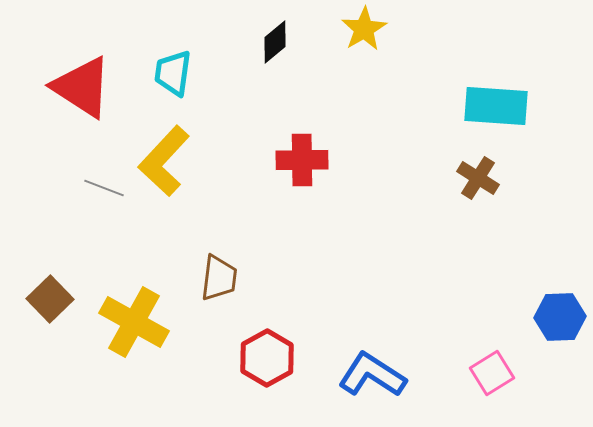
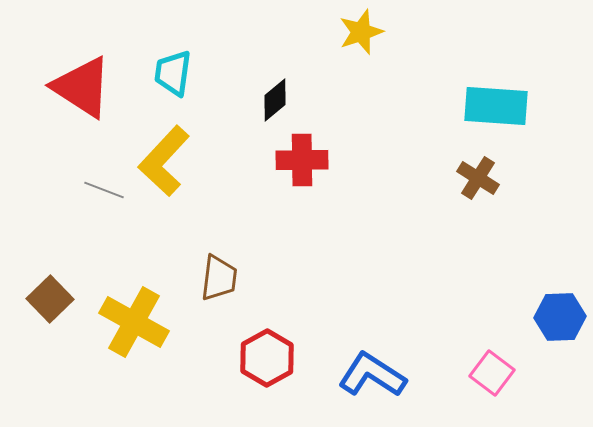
yellow star: moved 3 px left, 3 px down; rotated 12 degrees clockwise
black diamond: moved 58 px down
gray line: moved 2 px down
pink square: rotated 21 degrees counterclockwise
